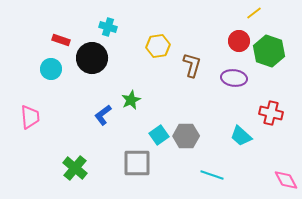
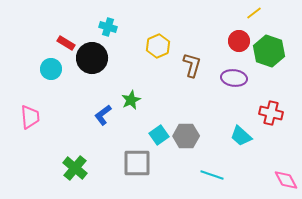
red rectangle: moved 5 px right, 3 px down; rotated 12 degrees clockwise
yellow hexagon: rotated 15 degrees counterclockwise
